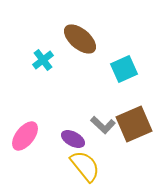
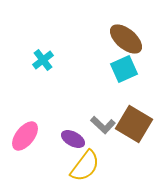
brown ellipse: moved 46 px right
brown square: rotated 36 degrees counterclockwise
yellow semicircle: rotated 76 degrees clockwise
